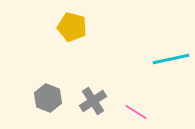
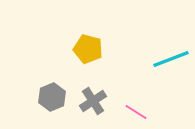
yellow pentagon: moved 16 px right, 22 px down
cyan line: rotated 9 degrees counterclockwise
gray hexagon: moved 4 px right, 1 px up; rotated 16 degrees clockwise
